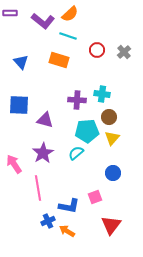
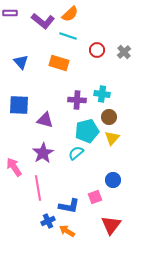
orange rectangle: moved 3 px down
cyan pentagon: rotated 10 degrees counterclockwise
pink arrow: moved 3 px down
blue circle: moved 7 px down
